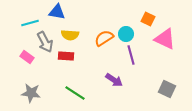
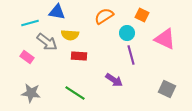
orange square: moved 6 px left, 4 px up
cyan circle: moved 1 px right, 1 px up
orange semicircle: moved 22 px up
gray arrow: moved 2 px right; rotated 25 degrees counterclockwise
red rectangle: moved 13 px right
